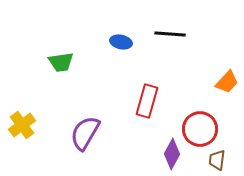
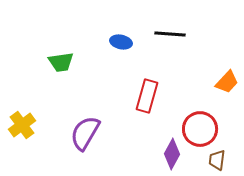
red rectangle: moved 5 px up
